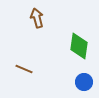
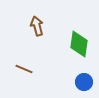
brown arrow: moved 8 px down
green diamond: moved 2 px up
